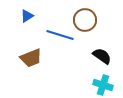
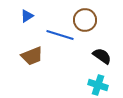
brown trapezoid: moved 1 px right, 2 px up
cyan cross: moved 5 px left
